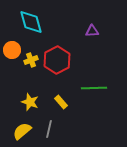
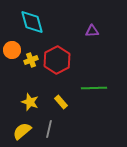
cyan diamond: moved 1 px right
